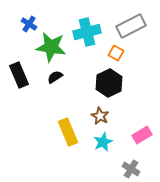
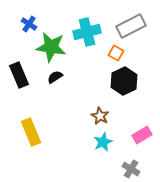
black hexagon: moved 15 px right, 2 px up
yellow rectangle: moved 37 px left
